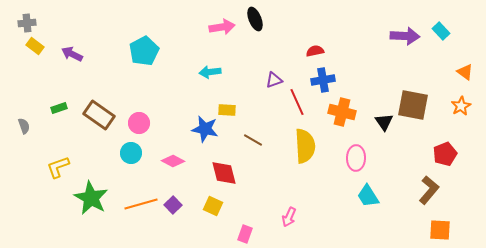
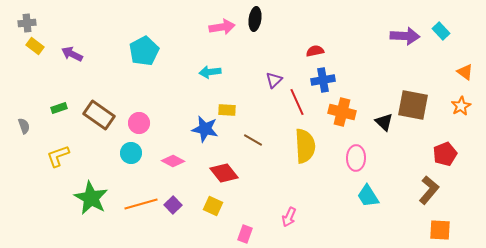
black ellipse at (255, 19): rotated 30 degrees clockwise
purple triangle at (274, 80): rotated 24 degrees counterclockwise
black triangle at (384, 122): rotated 12 degrees counterclockwise
yellow L-shape at (58, 167): moved 11 px up
red diamond at (224, 173): rotated 24 degrees counterclockwise
